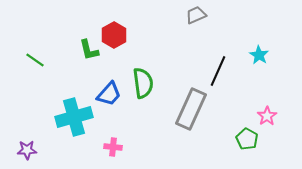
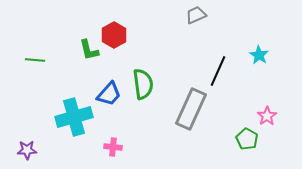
green line: rotated 30 degrees counterclockwise
green semicircle: moved 1 px down
